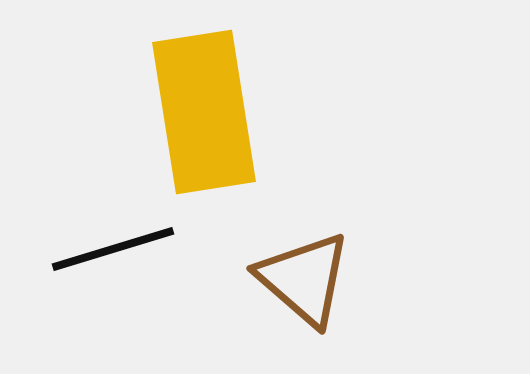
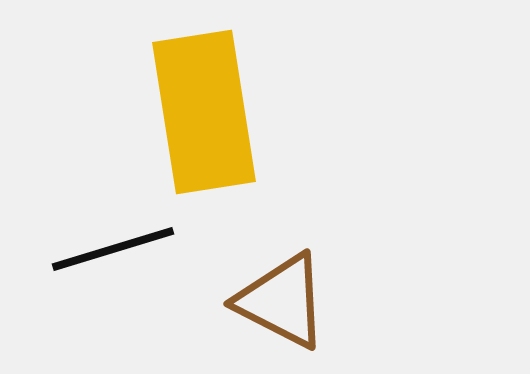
brown triangle: moved 22 px left, 22 px down; rotated 14 degrees counterclockwise
